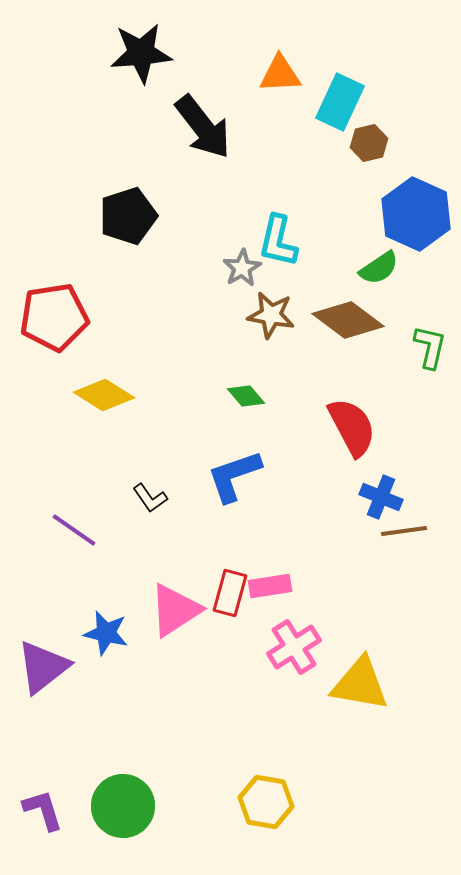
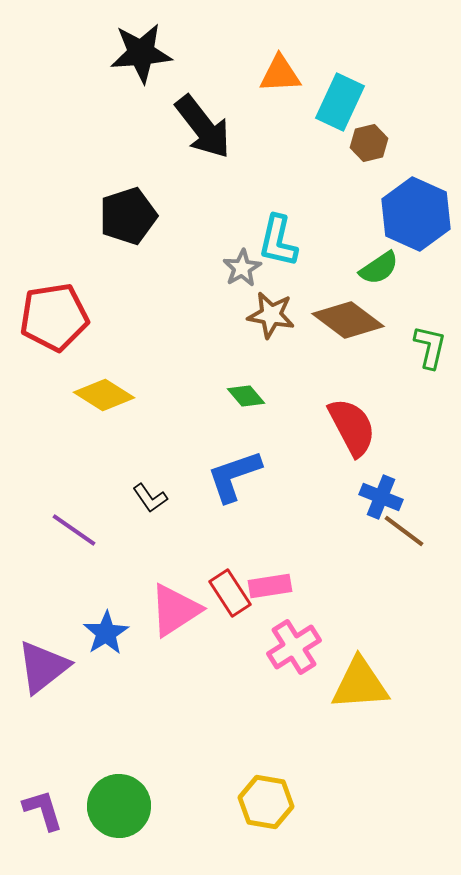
brown line: rotated 45 degrees clockwise
red rectangle: rotated 48 degrees counterclockwise
blue star: rotated 27 degrees clockwise
yellow triangle: rotated 14 degrees counterclockwise
green circle: moved 4 px left
